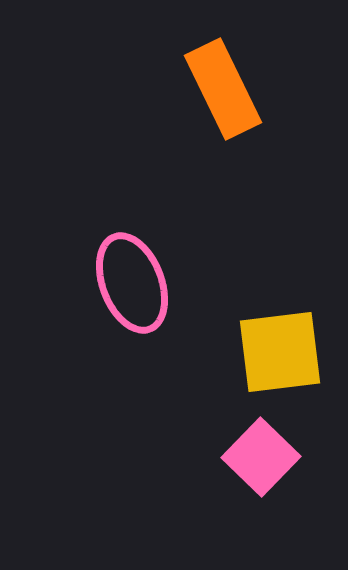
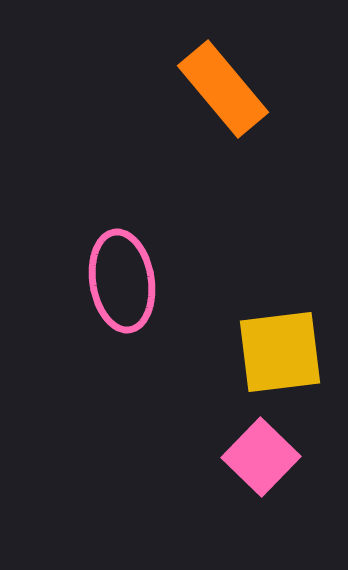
orange rectangle: rotated 14 degrees counterclockwise
pink ellipse: moved 10 px left, 2 px up; rotated 12 degrees clockwise
